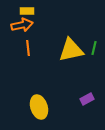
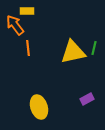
orange arrow: moved 7 px left; rotated 115 degrees counterclockwise
yellow triangle: moved 2 px right, 2 px down
